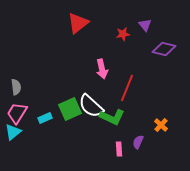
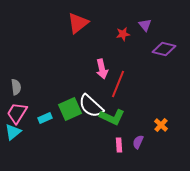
red line: moved 9 px left, 4 px up
pink rectangle: moved 4 px up
